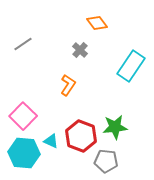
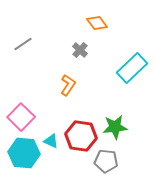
cyan rectangle: moved 1 px right, 2 px down; rotated 12 degrees clockwise
pink square: moved 2 px left, 1 px down
red hexagon: rotated 12 degrees counterclockwise
